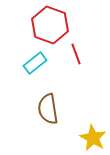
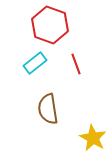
red line: moved 10 px down
